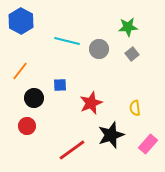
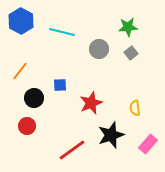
cyan line: moved 5 px left, 9 px up
gray square: moved 1 px left, 1 px up
